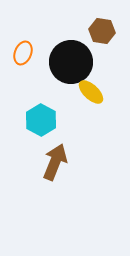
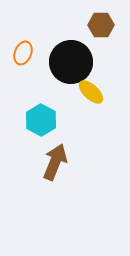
brown hexagon: moved 1 px left, 6 px up; rotated 10 degrees counterclockwise
